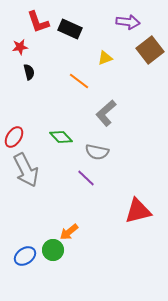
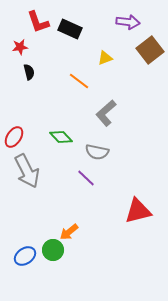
gray arrow: moved 1 px right, 1 px down
